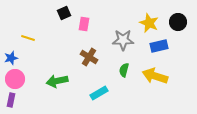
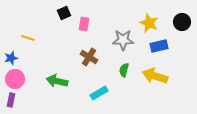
black circle: moved 4 px right
green arrow: rotated 25 degrees clockwise
